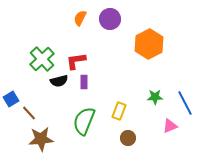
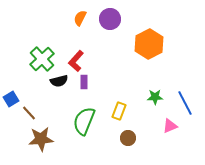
red L-shape: rotated 40 degrees counterclockwise
